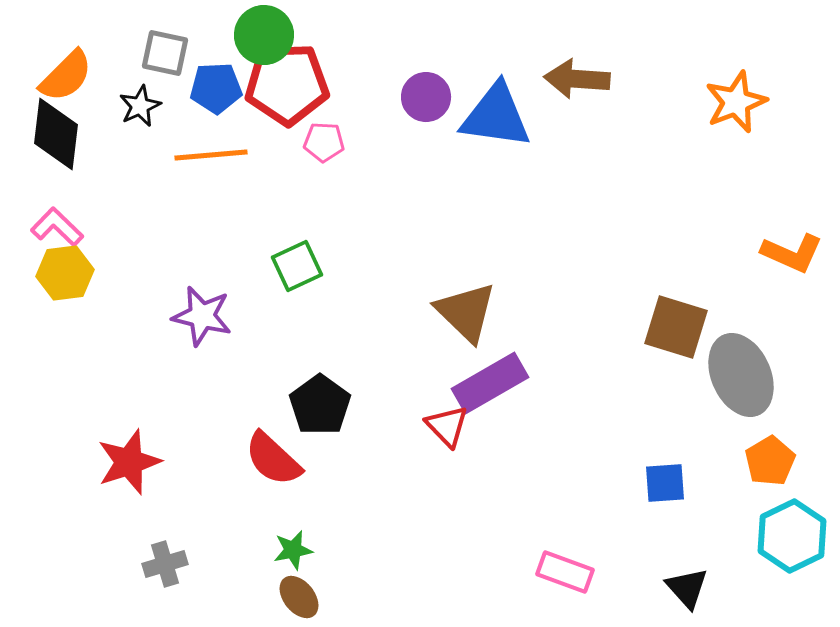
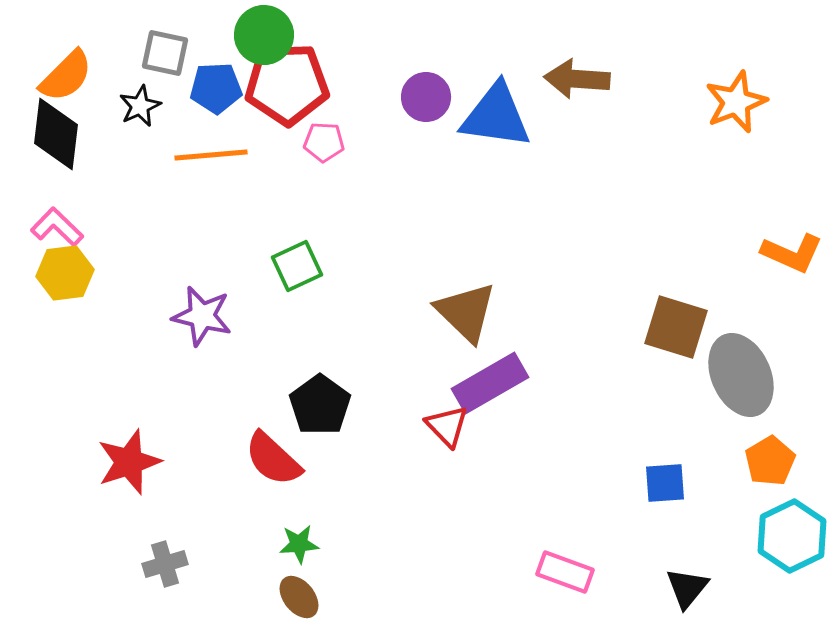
green star: moved 6 px right, 6 px up; rotated 6 degrees clockwise
black triangle: rotated 21 degrees clockwise
